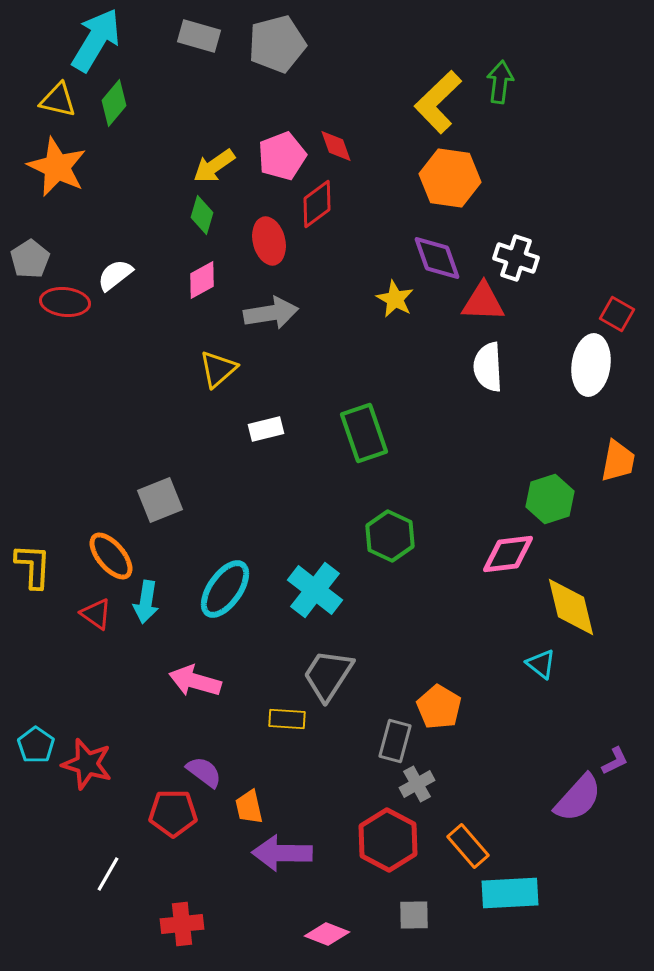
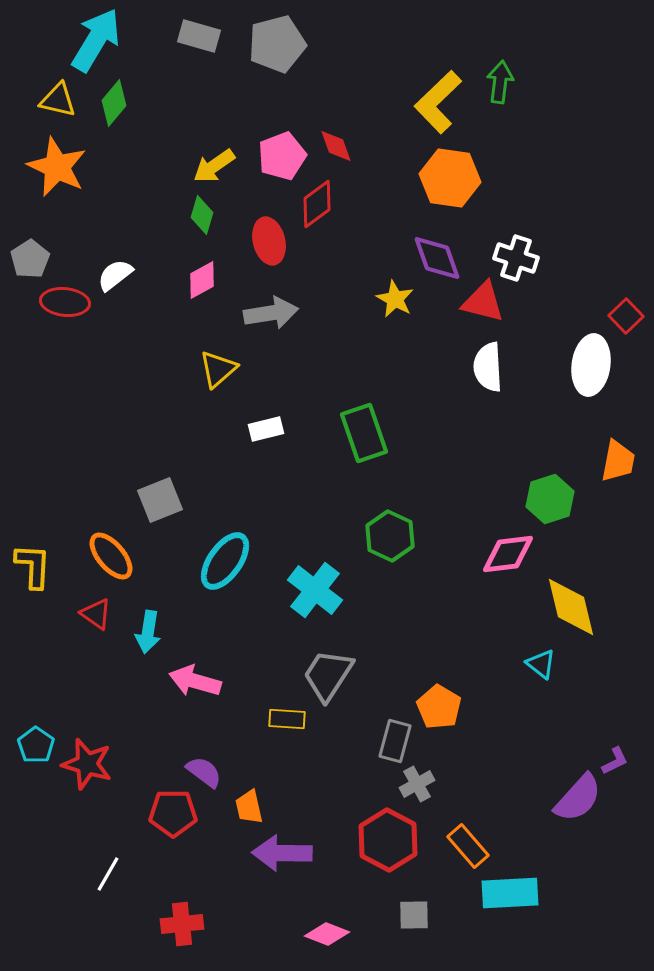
red triangle at (483, 302): rotated 12 degrees clockwise
red square at (617, 314): moved 9 px right, 2 px down; rotated 16 degrees clockwise
cyan ellipse at (225, 589): moved 28 px up
cyan arrow at (146, 602): moved 2 px right, 30 px down
